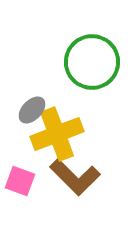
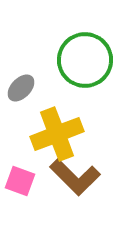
green circle: moved 7 px left, 2 px up
gray ellipse: moved 11 px left, 22 px up
